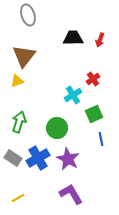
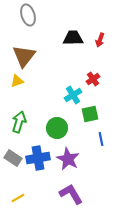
green square: moved 4 px left; rotated 12 degrees clockwise
blue cross: rotated 20 degrees clockwise
